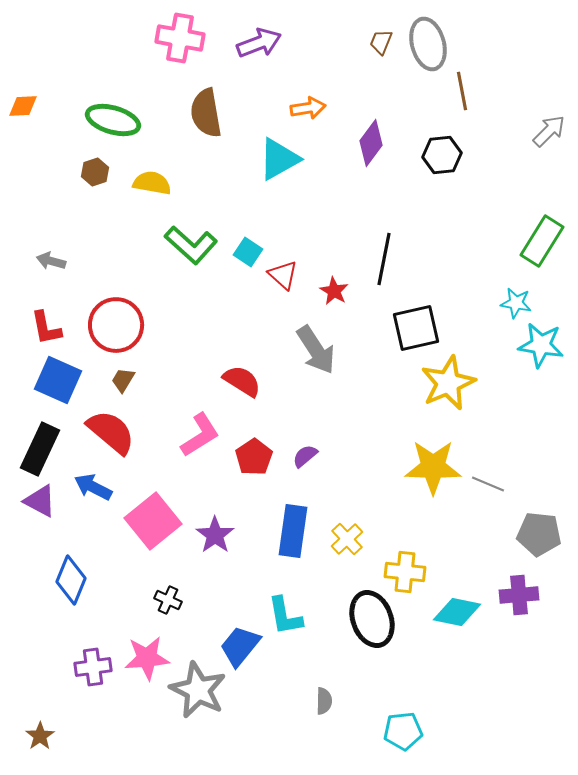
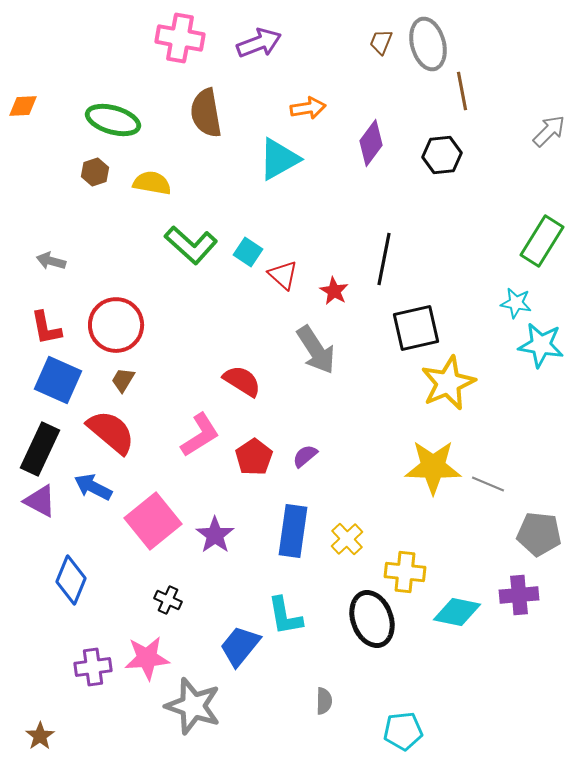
gray star at (198, 690): moved 5 px left, 16 px down; rotated 8 degrees counterclockwise
